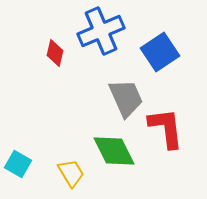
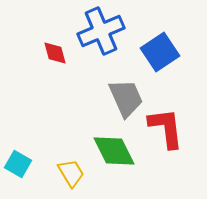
red diamond: rotated 28 degrees counterclockwise
